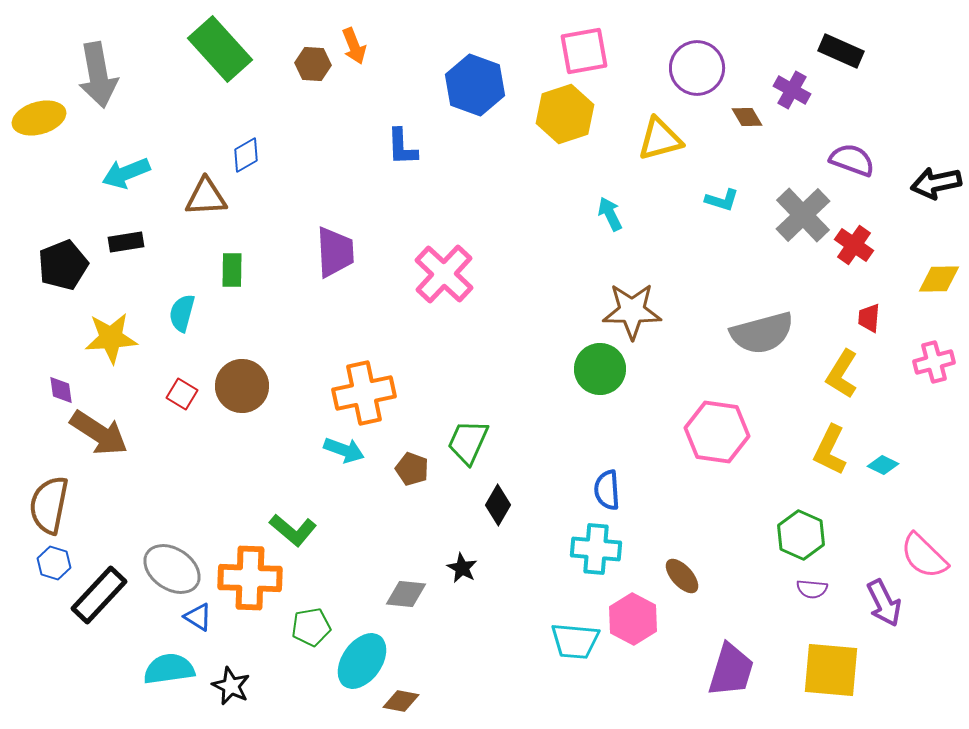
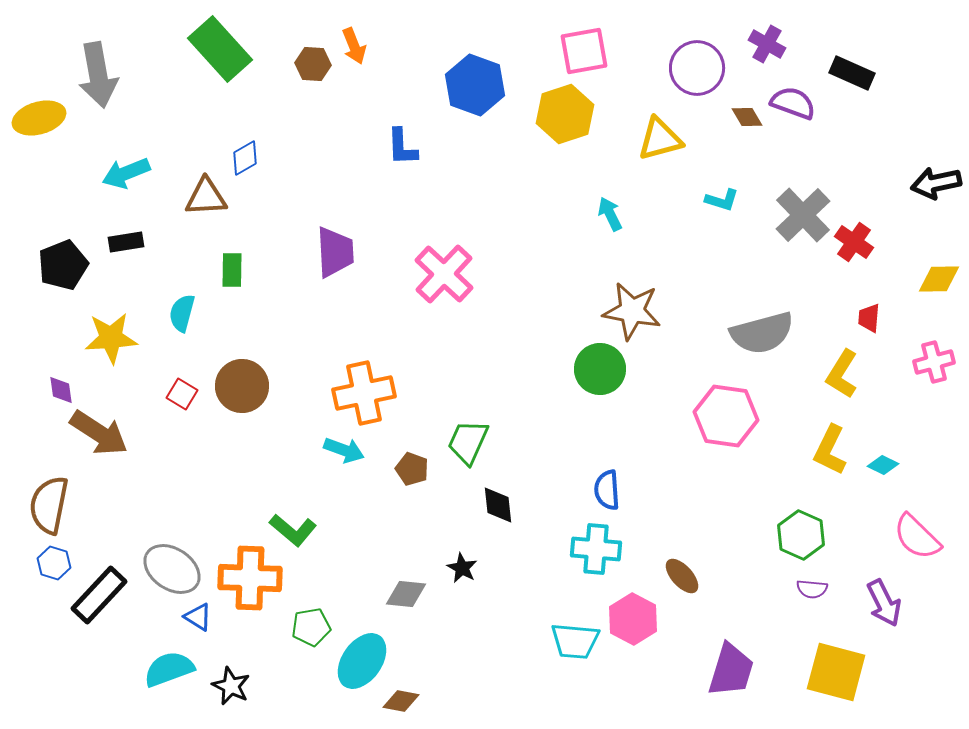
black rectangle at (841, 51): moved 11 px right, 22 px down
purple cross at (792, 90): moved 25 px left, 46 px up
blue diamond at (246, 155): moved 1 px left, 3 px down
purple semicircle at (852, 160): moved 59 px left, 57 px up
red cross at (854, 245): moved 3 px up
brown star at (632, 311): rotated 10 degrees clockwise
pink hexagon at (717, 432): moved 9 px right, 16 px up
black diamond at (498, 505): rotated 36 degrees counterclockwise
pink semicircle at (924, 556): moved 7 px left, 19 px up
cyan semicircle at (169, 669): rotated 12 degrees counterclockwise
yellow square at (831, 670): moved 5 px right, 2 px down; rotated 10 degrees clockwise
